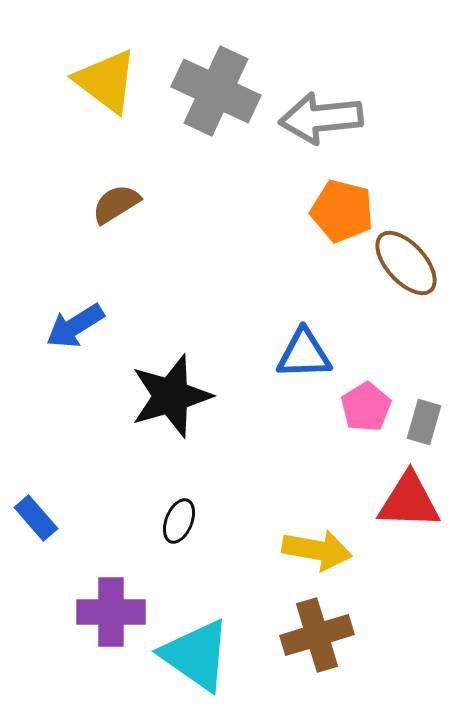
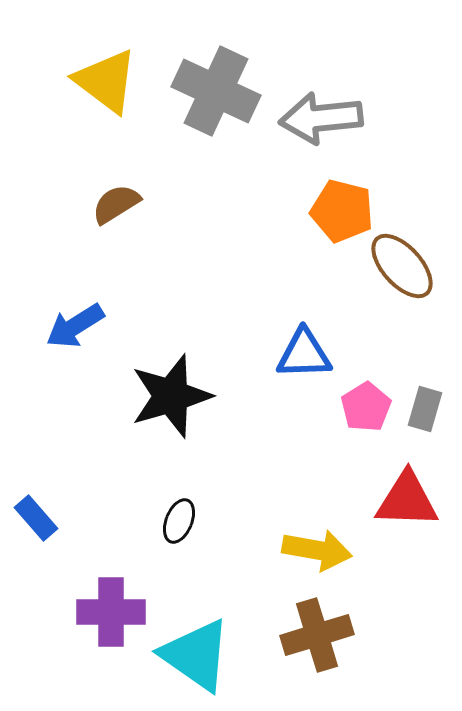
brown ellipse: moved 4 px left, 3 px down
gray rectangle: moved 1 px right, 13 px up
red triangle: moved 2 px left, 1 px up
